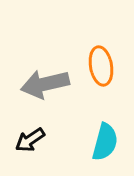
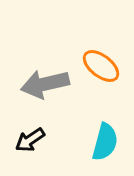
orange ellipse: rotated 42 degrees counterclockwise
